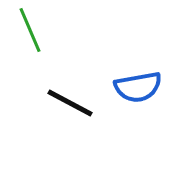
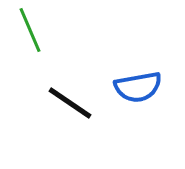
black line: rotated 6 degrees clockwise
